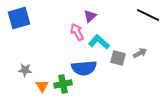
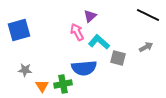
blue square: moved 12 px down
gray arrow: moved 6 px right, 6 px up
